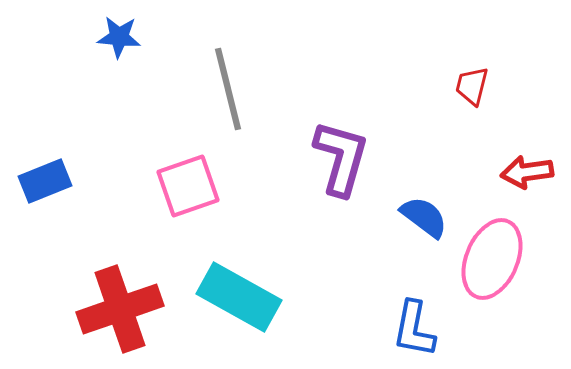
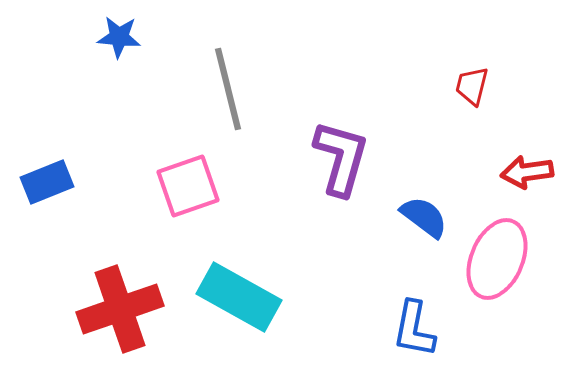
blue rectangle: moved 2 px right, 1 px down
pink ellipse: moved 5 px right
